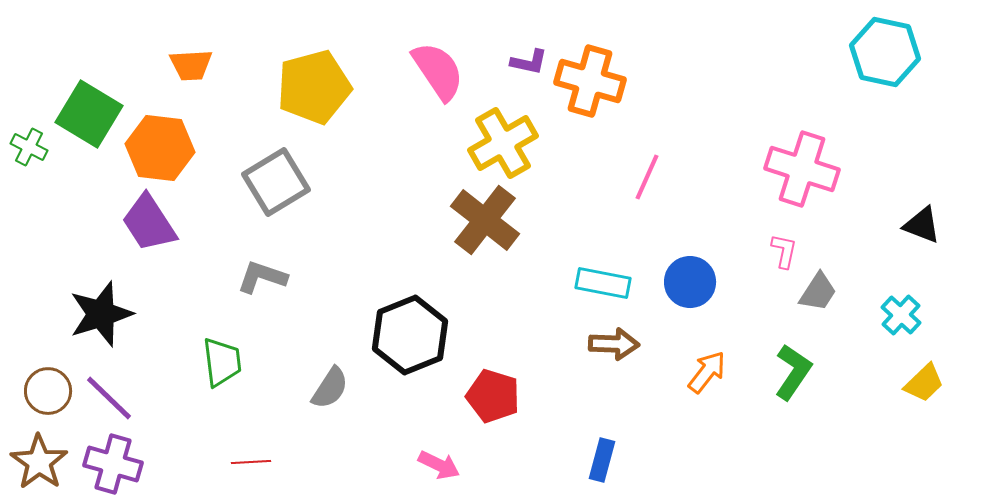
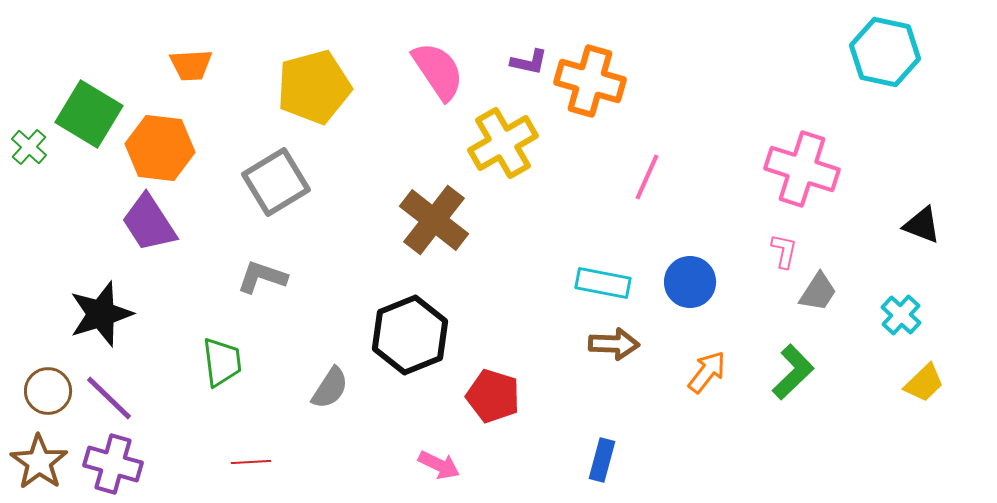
green cross: rotated 15 degrees clockwise
brown cross: moved 51 px left
green L-shape: rotated 12 degrees clockwise
